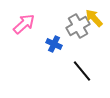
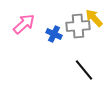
gray cross: rotated 25 degrees clockwise
blue cross: moved 10 px up
black line: moved 2 px right, 1 px up
